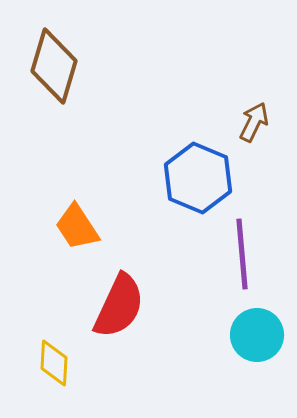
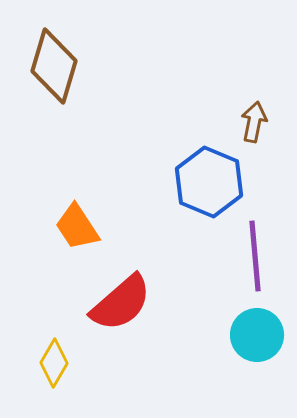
brown arrow: rotated 15 degrees counterclockwise
blue hexagon: moved 11 px right, 4 px down
purple line: moved 13 px right, 2 px down
red semicircle: moved 2 px right, 3 px up; rotated 24 degrees clockwise
yellow diamond: rotated 27 degrees clockwise
